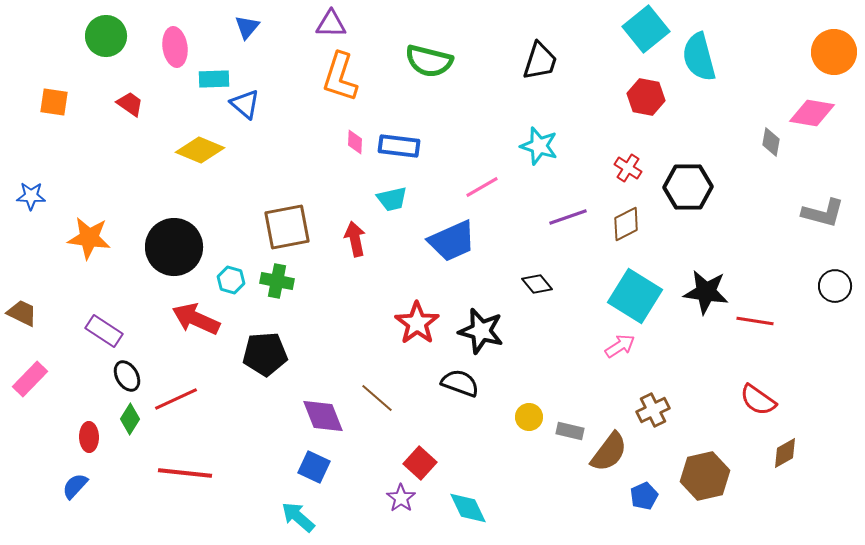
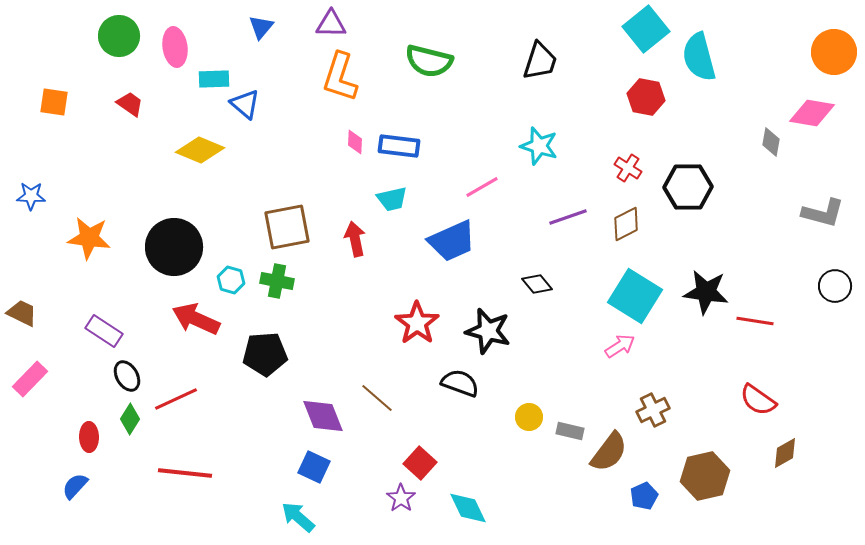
blue triangle at (247, 27): moved 14 px right
green circle at (106, 36): moved 13 px right
black star at (481, 331): moved 7 px right
